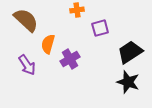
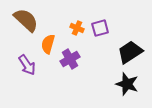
orange cross: moved 18 px down; rotated 32 degrees clockwise
black star: moved 1 px left, 2 px down
